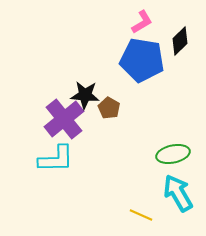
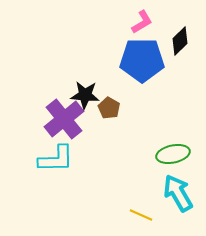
blue pentagon: rotated 9 degrees counterclockwise
